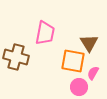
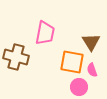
brown triangle: moved 2 px right, 1 px up
orange square: moved 1 px left, 1 px down
pink semicircle: moved 1 px left, 3 px up; rotated 48 degrees counterclockwise
